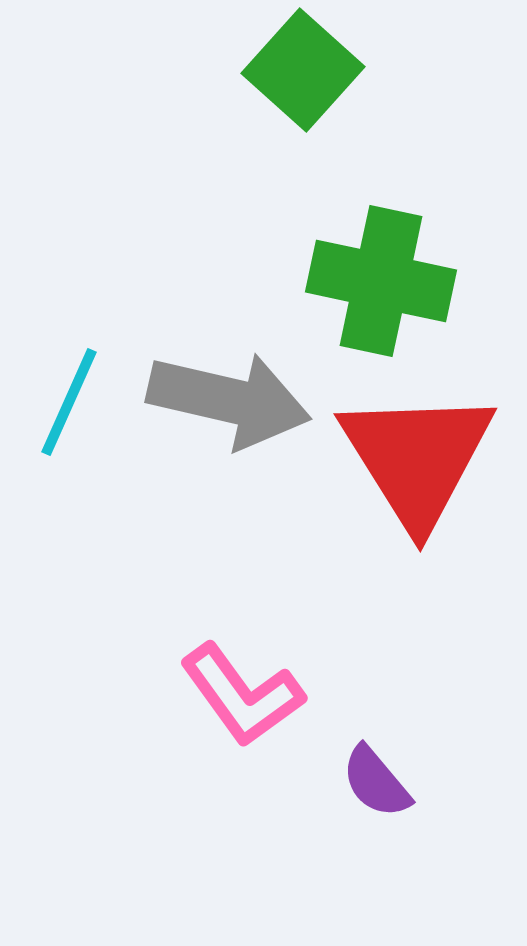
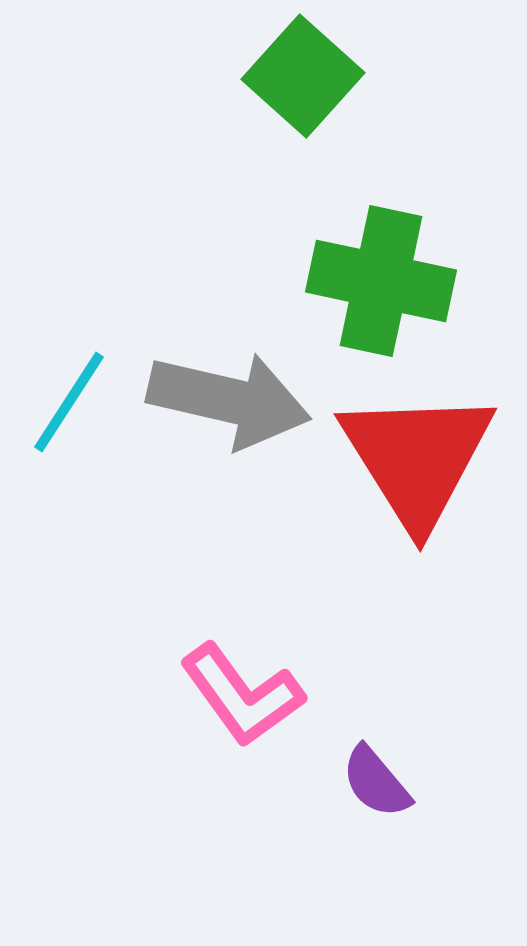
green square: moved 6 px down
cyan line: rotated 9 degrees clockwise
